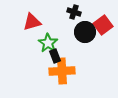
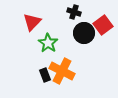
red triangle: rotated 30 degrees counterclockwise
black circle: moved 1 px left, 1 px down
black rectangle: moved 10 px left, 19 px down
orange cross: rotated 30 degrees clockwise
